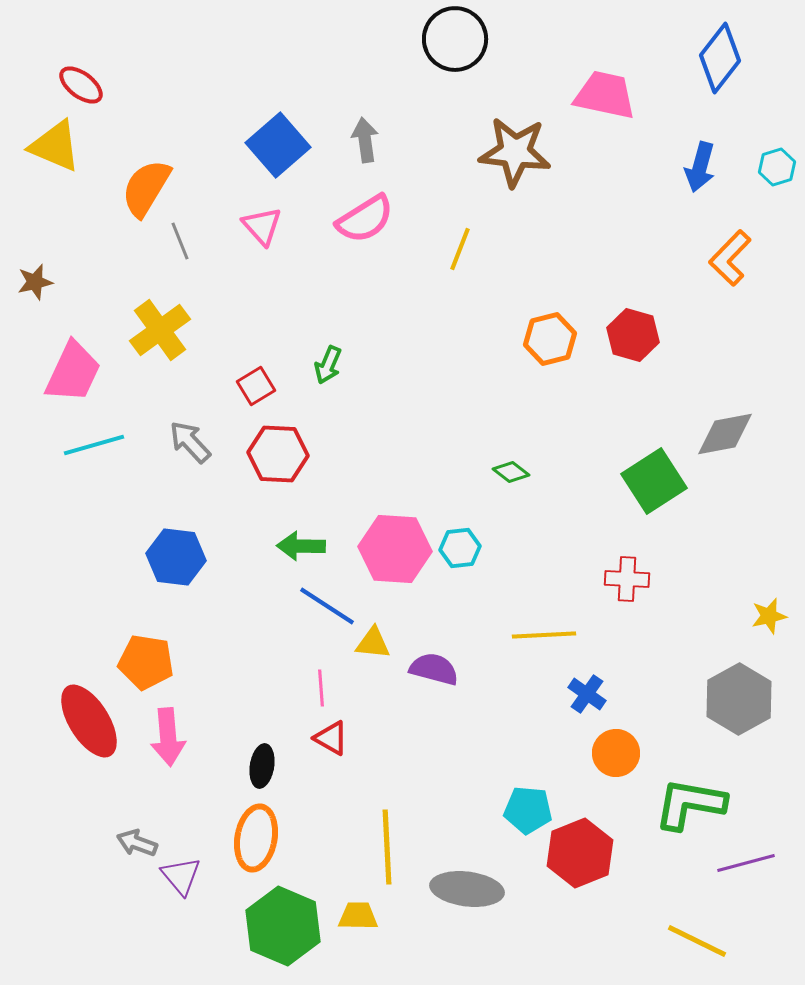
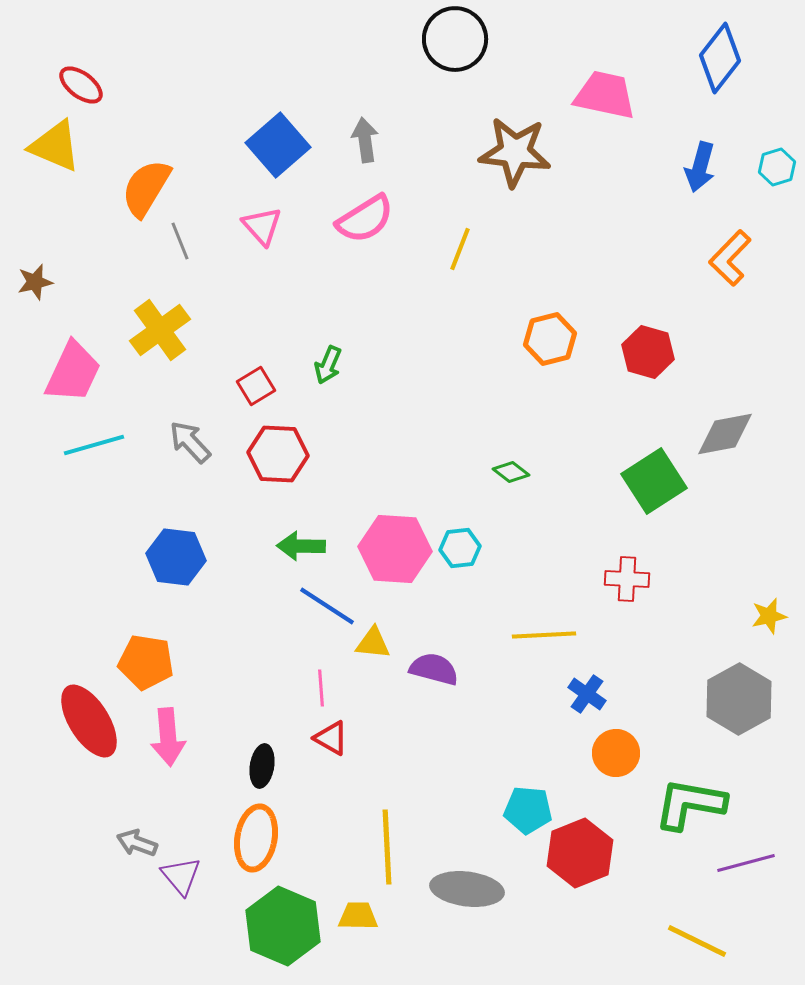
red hexagon at (633, 335): moved 15 px right, 17 px down
